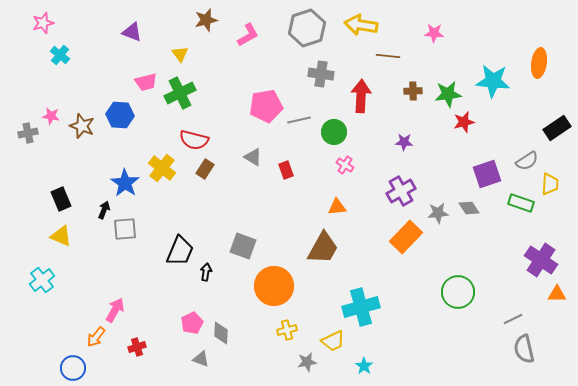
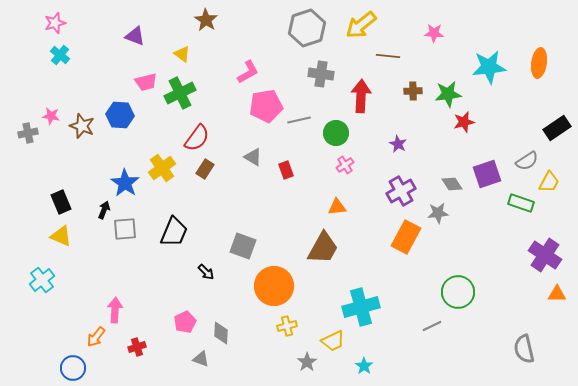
brown star at (206, 20): rotated 25 degrees counterclockwise
pink star at (43, 23): moved 12 px right
yellow arrow at (361, 25): rotated 48 degrees counterclockwise
purple triangle at (132, 32): moved 3 px right, 4 px down
pink L-shape at (248, 35): moved 37 px down
yellow triangle at (180, 54): moved 2 px right; rotated 18 degrees counterclockwise
cyan star at (493, 81): moved 4 px left, 14 px up; rotated 12 degrees counterclockwise
green circle at (334, 132): moved 2 px right, 1 px down
red semicircle at (194, 140): moved 3 px right, 2 px up; rotated 68 degrees counterclockwise
purple star at (404, 142): moved 6 px left, 2 px down; rotated 24 degrees clockwise
pink cross at (345, 165): rotated 24 degrees clockwise
yellow cross at (162, 168): rotated 16 degrees clockwise
yellow trapezoid at (550, 184): moved 1 px left, 2 px up; rotated 25 degrees clockwise
black rectangle at (61, 199): moved 3 px down
gray diamond at (469, 208): moved 17 px left, 24 px up
orange rectangle at (406, 237): rotated 16 degrees counterclockwise
black trapezoid at (180, 251): moved 6 px left, 19 px up
purple cross at (541, 260): moved 4 px right, 5 px up
black arrow at (206, 272): rotated 126 degrees clockwise
pink arrow at (115, 310): rotated 25 degrees counterclockwise
gray line at (513, 319): moved 81 px left, 7 px down
pink pentagon at (192, 323): moved 7 px left, 1 px up
yellow cross at (287, 330): moved 4 px up
gray star at (307, 362): rotated 24 degrees counterclockwise
